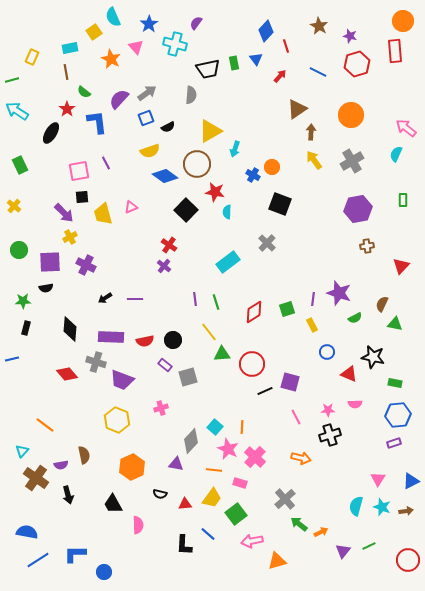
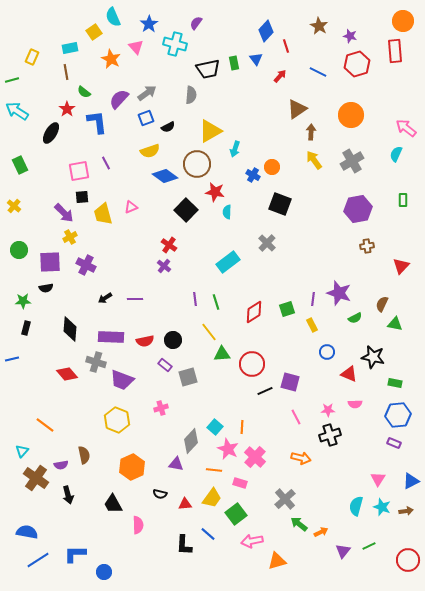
purple rectangle at (394, 443): rotated 40 degrees clockwise
